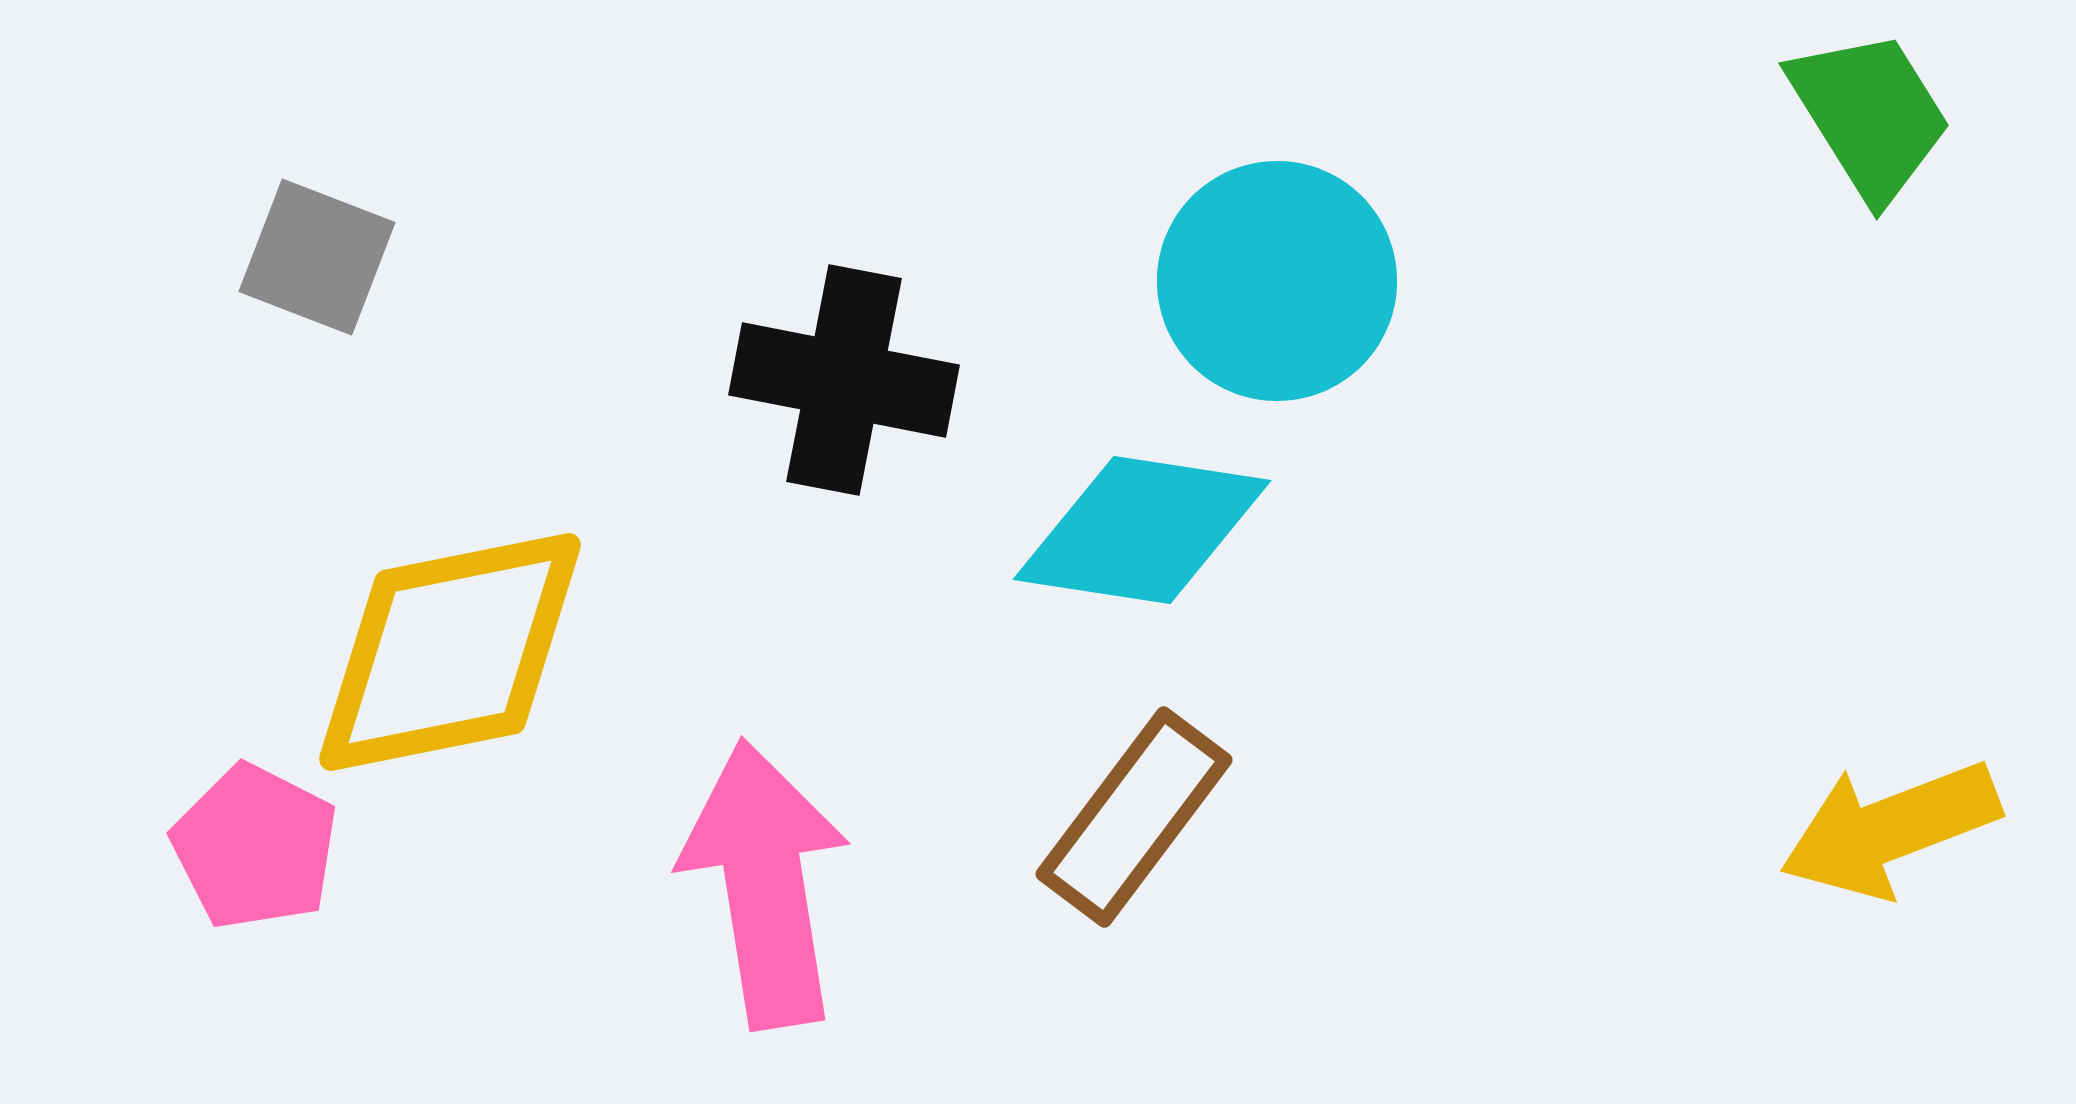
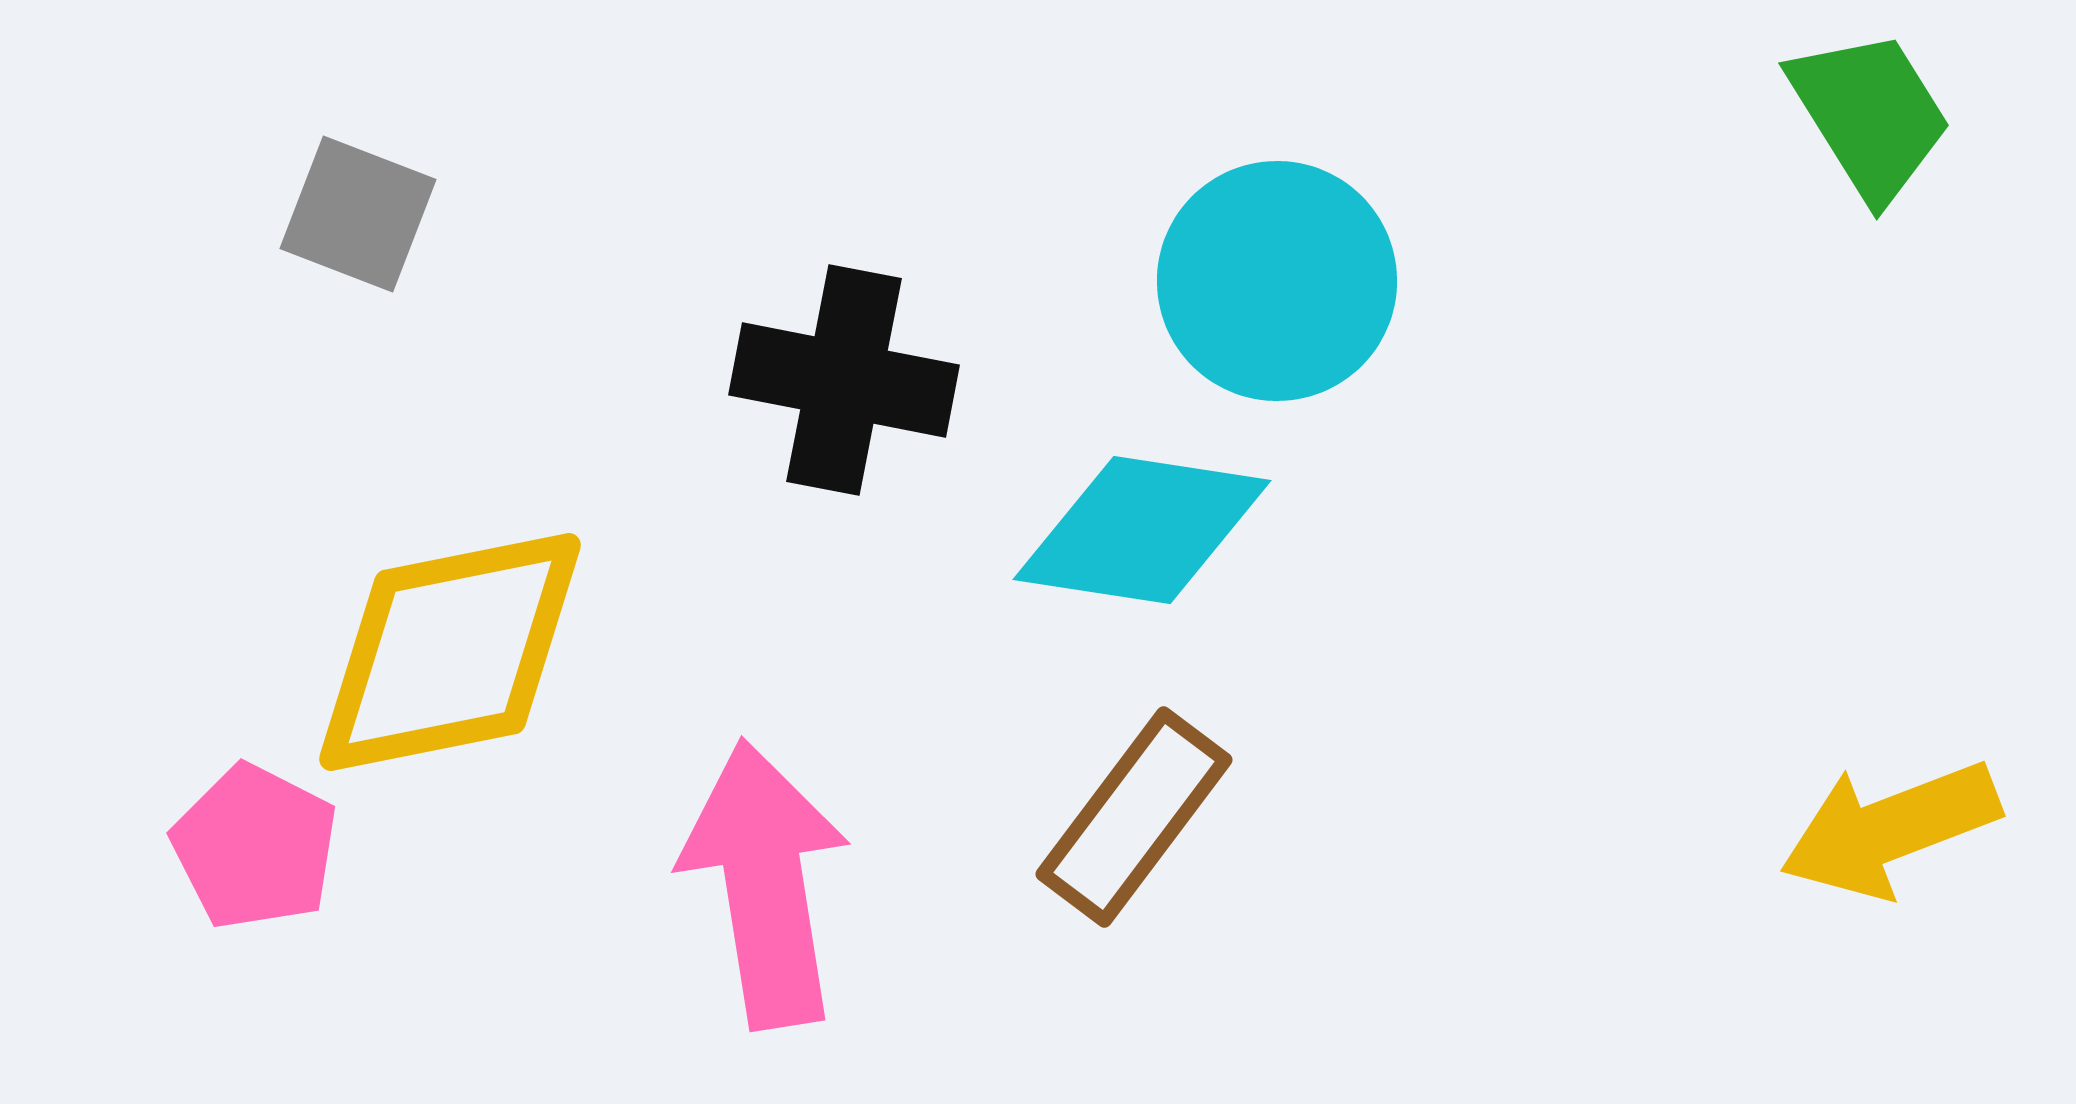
gray square: moved 41 px right, 43 px up
